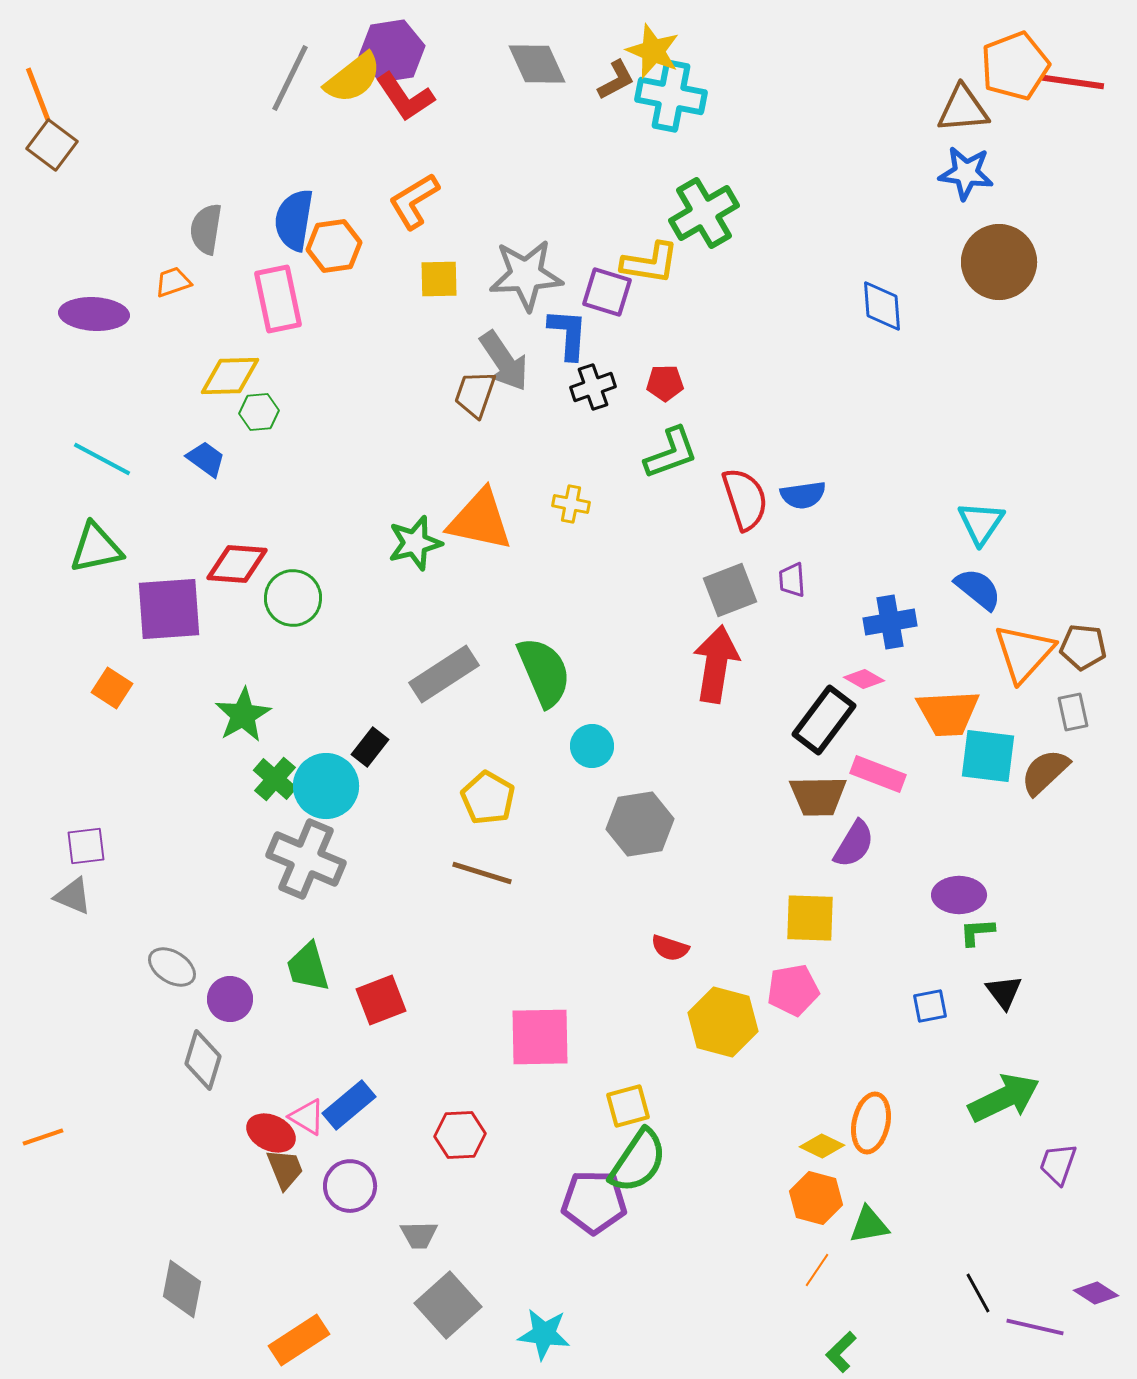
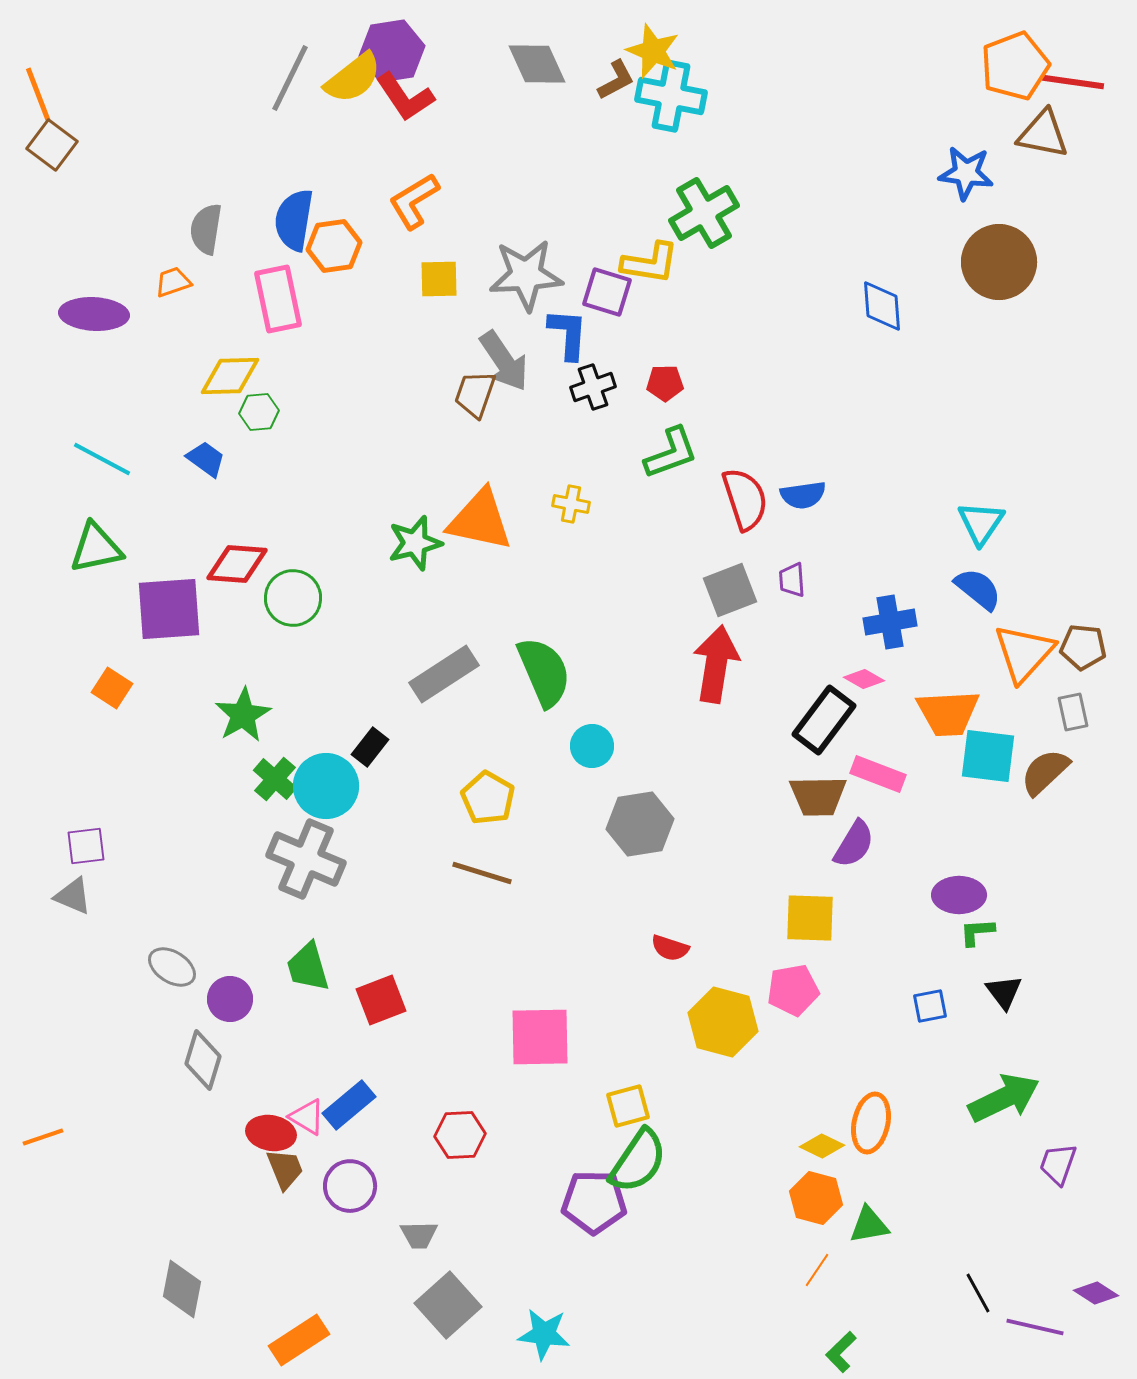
brown triangle at (963, 109): moved 80 px right, 25 px down; rotated 16 degrees clockwise
red ellipse at (271, 1133): rotated 15 degrees counterclockwise
